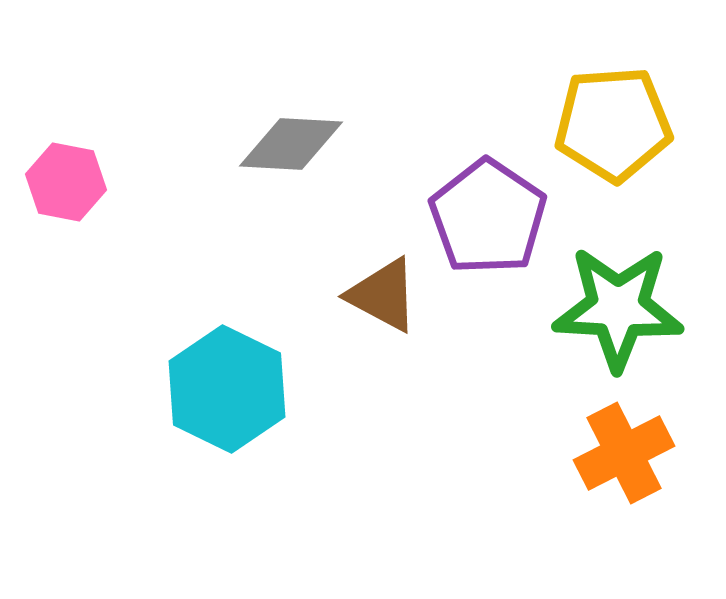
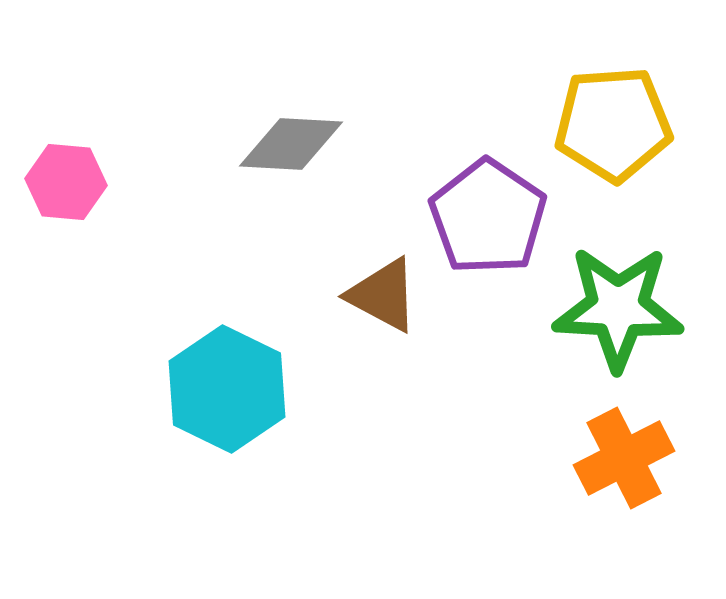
pink hexagon: rotated 6 degrees counterclockwise
orange cross: moved 5 px down
